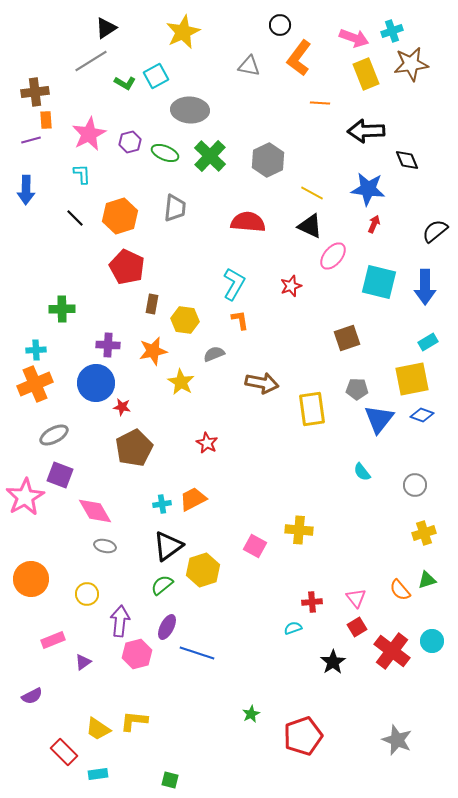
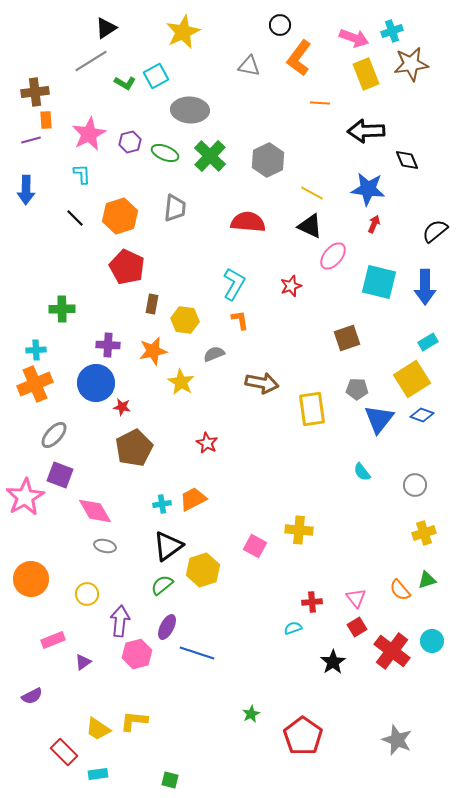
yellow square at (412, 379): rotated 21 degrees counterclockwise
gray ellipse at (54, 435): rotated 20 degrees counterclockwise
red pentagon at (303, 736): rotated 18 degrees counterclockwise
